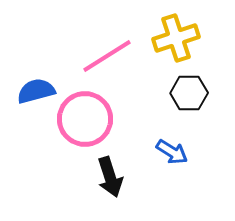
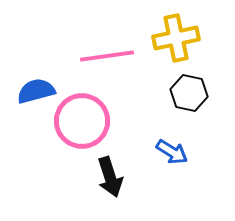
yellow cross: rotated 6 degrees clockwise
pink line: rotated 24 degrees clockwise
black hexagon: rotated 12 degrees clockwise
pink circle: moved 3 px left, 2 px down
